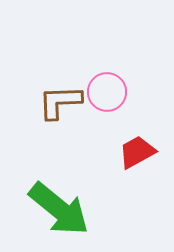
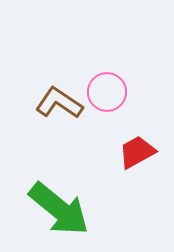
brown L-shape: moved 1 px left, 1 px down; rotated 36 degrees clockwise
